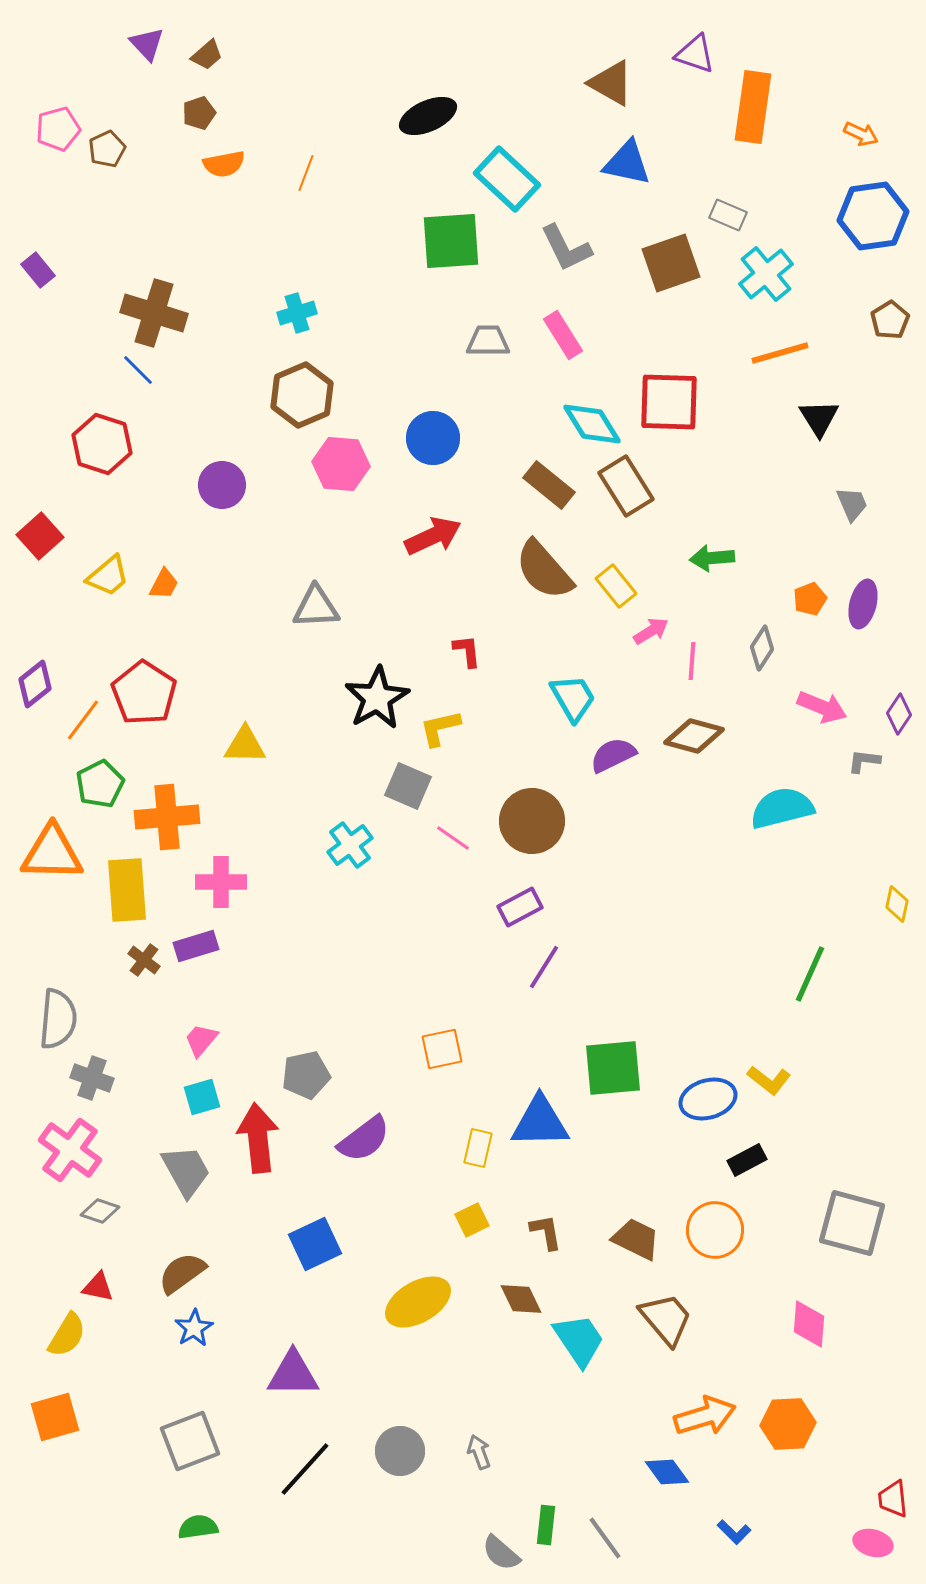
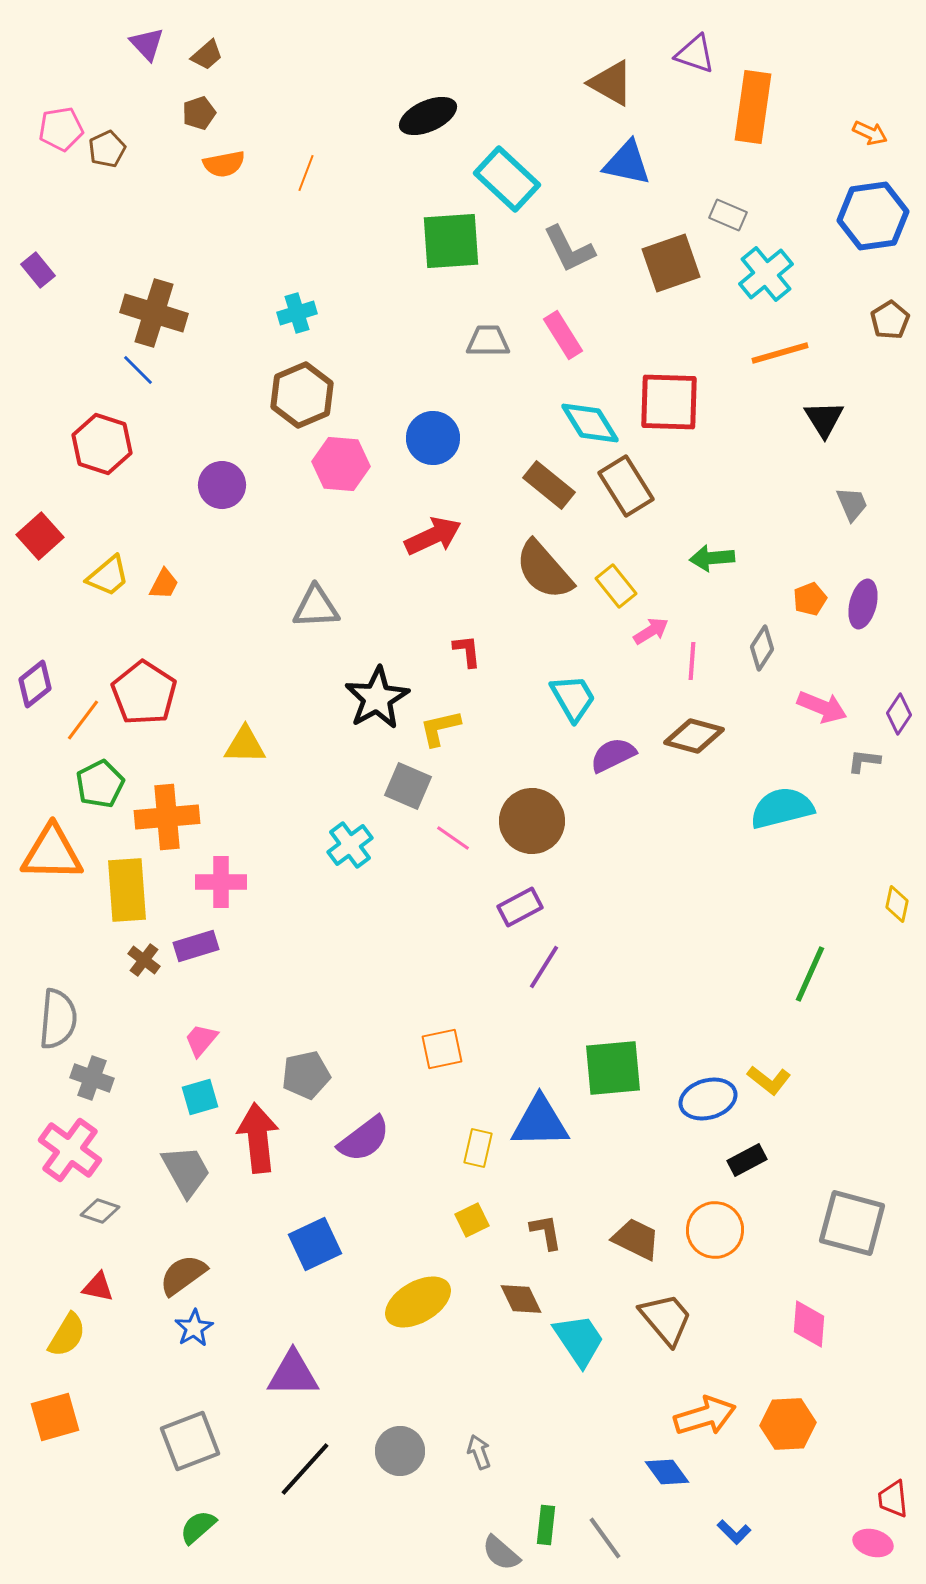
pink pentagon at (58, 129): moved 3 px right; rotated 6 degrees clockwise
orange arrow at (861, 134): moved 9 px right, 1 px up
gray L-shape at (566, 248): moved 3 px right, 1 px down
black triangle at (819, 418): moved 5 px right, 1 px down
cyan diamond at (592, 424): moved 2 px left, 1 px up
cyan square at (202, 1097): moved 2 px left
brown semicircle at (182, 1273): moved 1 px right, 2 px down
green semicircle at (198, 1527): rotated 33 degrees counterclockwise
